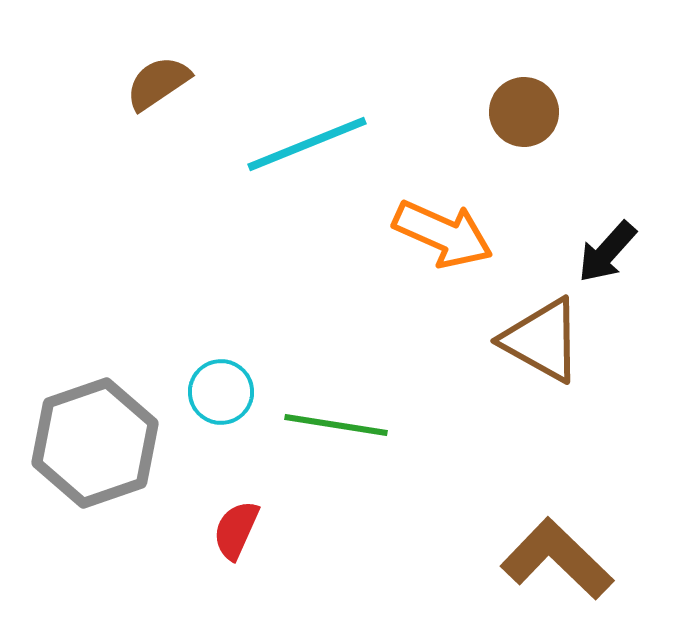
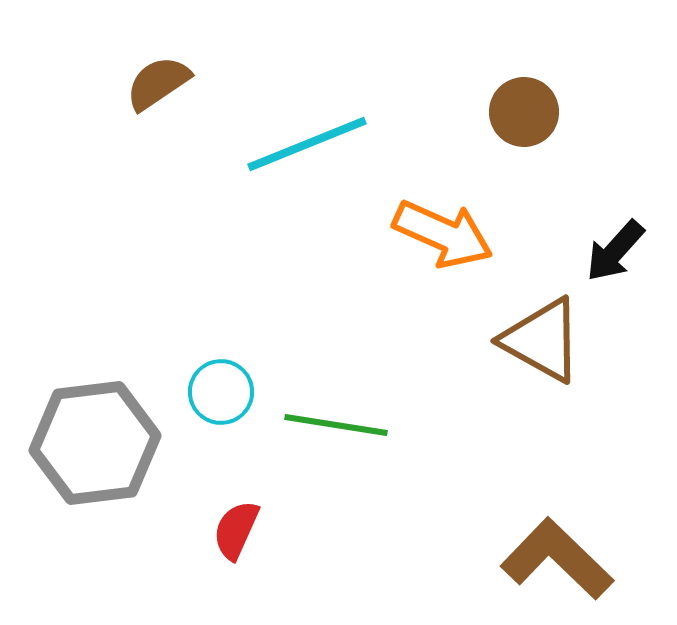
black arrow: moved 8 px right, 1 px up
gray hexagon: rotated 12 degrees clockwise
